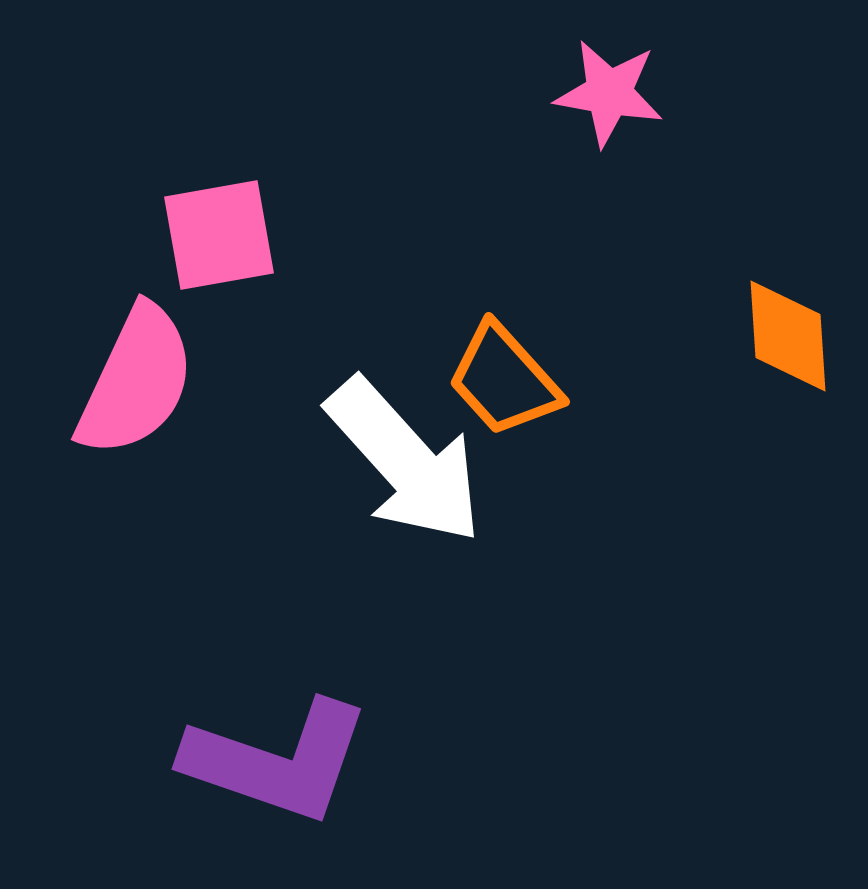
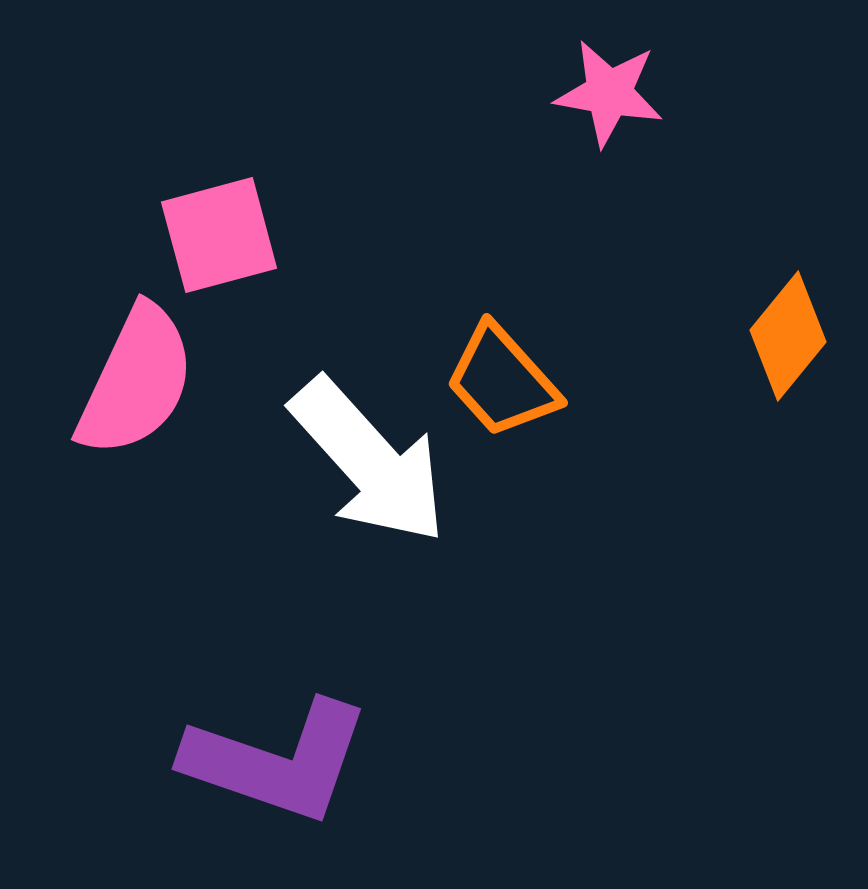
pink square: rotated 5 degrees counterclockwise
orange diamond: rotated 43 degrees clockwise
orange trapezoid: moved 2 px left, 1 px down
white arrow: moved 36 px left
